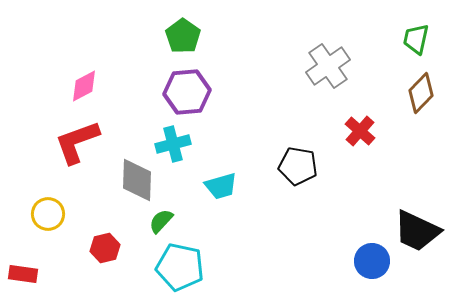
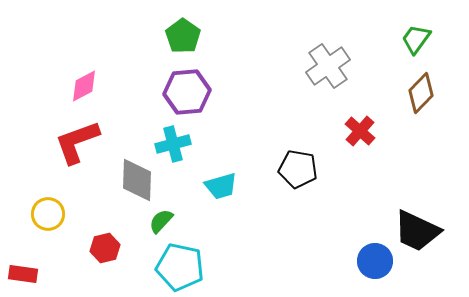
green trapezoid: rotated 24 degrees clockwise
black pentagon: moved 3 px down
blue circle: moved 3 px right
